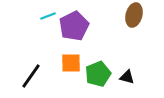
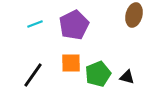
cyan line: moved 13 px left, 8 px down
purple pentagon: moved 1 px up
black line: moved 2 px right, 1 px up
